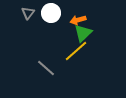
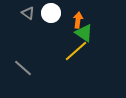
gray triangle: rotated 32 degrees counterclockwise
orange arrow: rotated 112 degrees clockwise
green triangle: moved 1 px right; rotated 42 degrees counterclockwise
gray line: moved 23 px left
